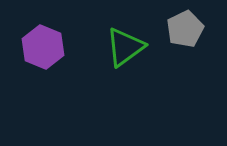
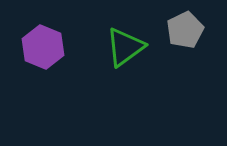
gray pentagon: moved 1 px down
